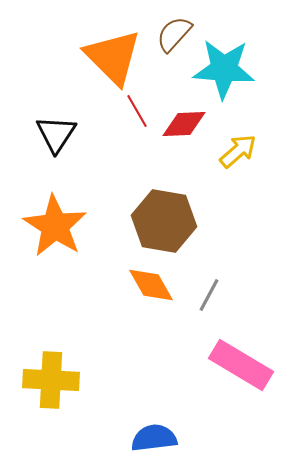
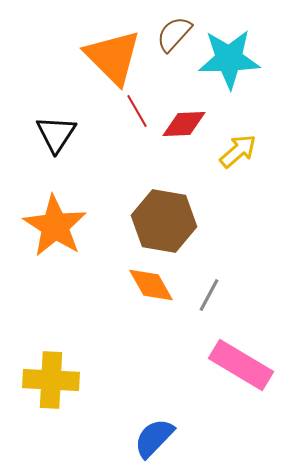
cyan star: moved 5 px right, 10 px up; rotated 6 degrees counterclockwise
blue semicircle: rotated 39 degrees counterclockwise
